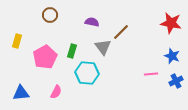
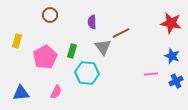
purple semicircle: rotated 104 degrees counterclockwise
brown line: moved 1 px down; rotated 18 degrees clockwise
